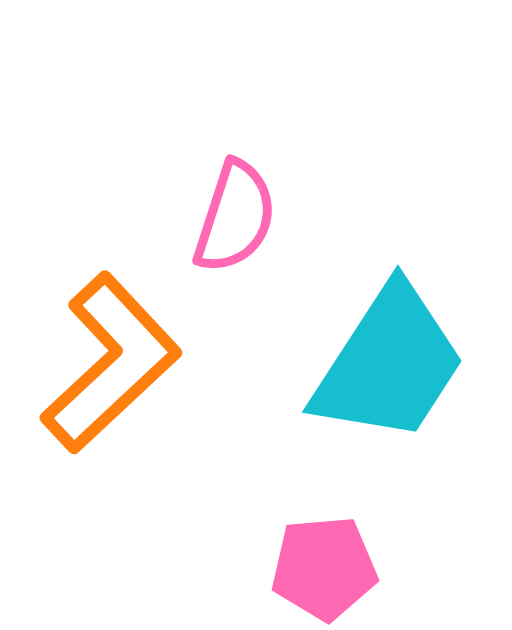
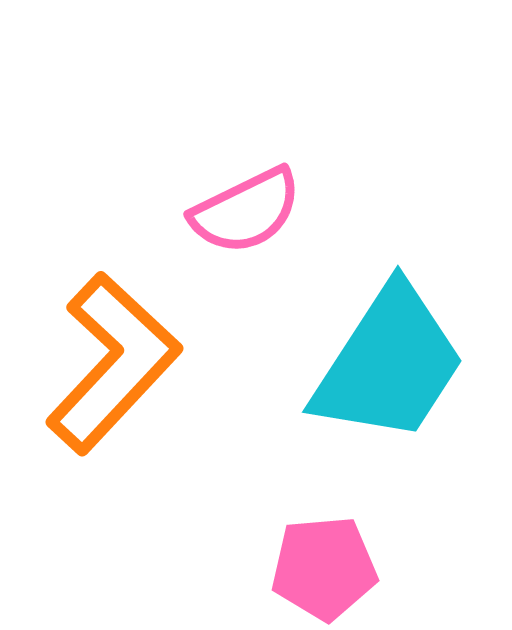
pink semicircle: moved 11 px right, 6 px up; rotated 46 degrees clockwise
orange L-shape: moved 2 px right; rotated 4 degrees counterclockwise
